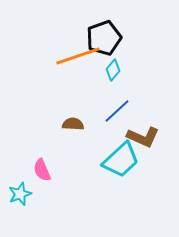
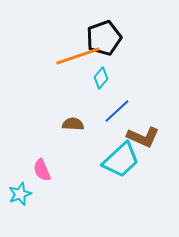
cyan diamond: moved 12 px left, 8 px down
